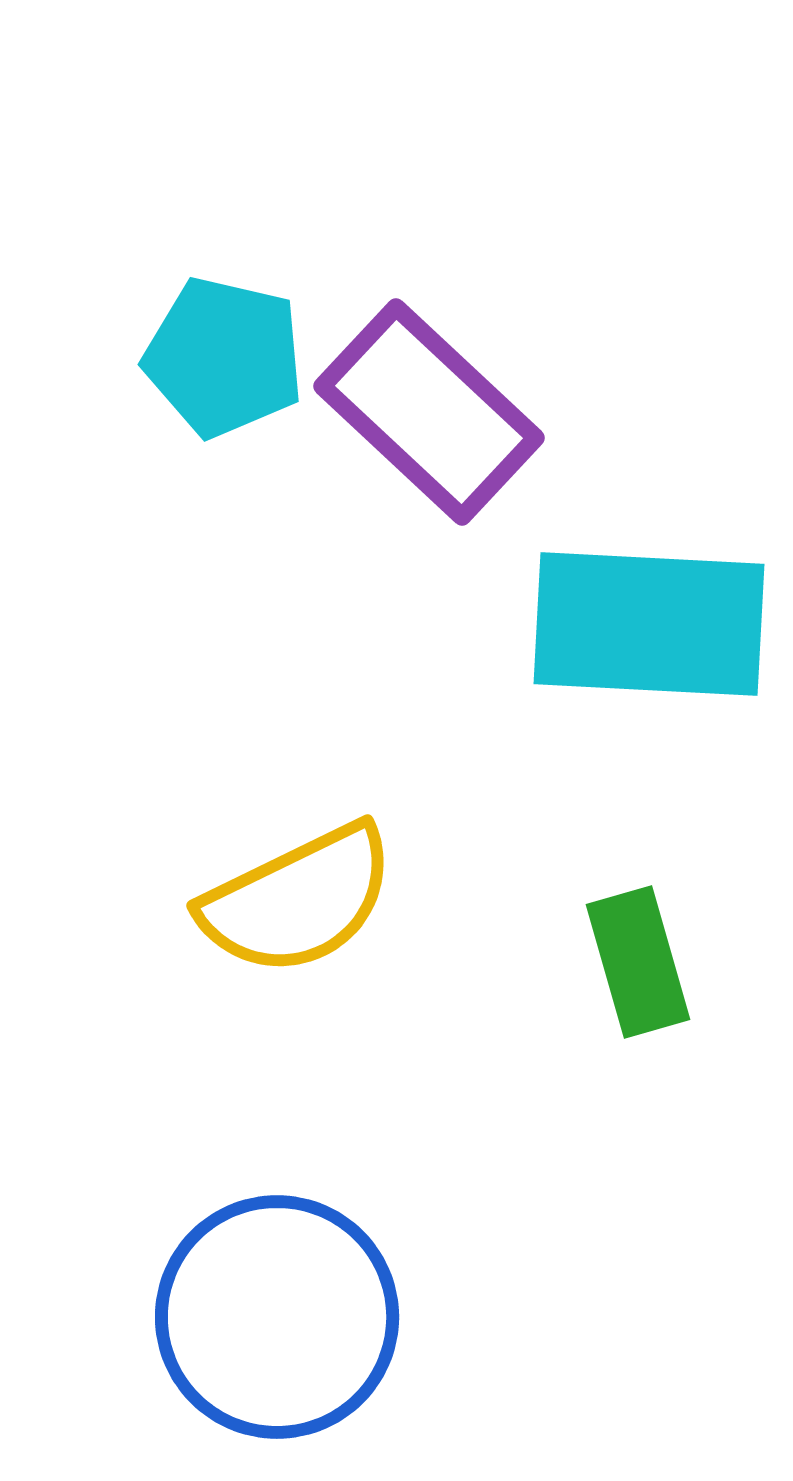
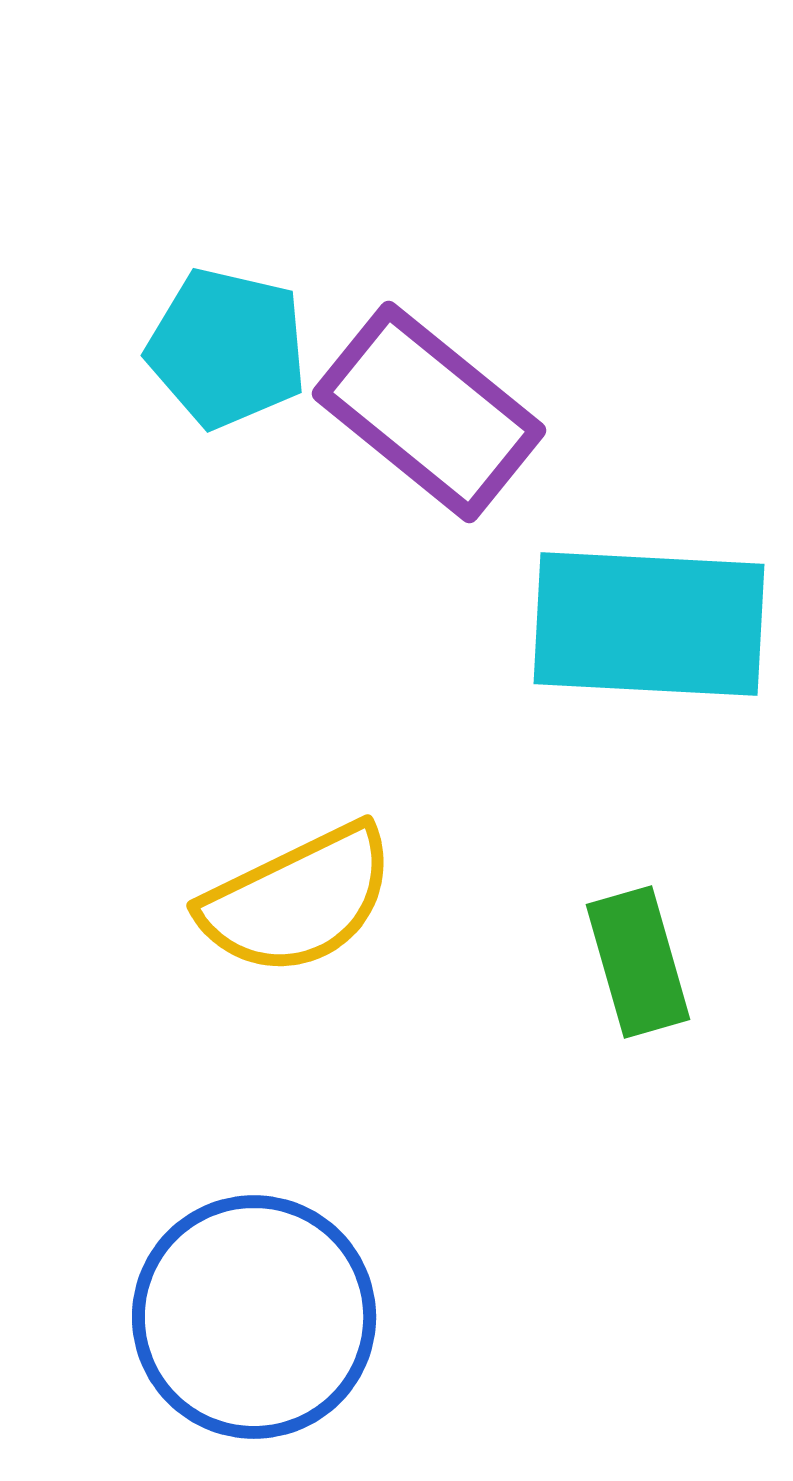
cyan pentagon: moved 3 px right, 9 px up
purple rectangle: rotated 4 degrees counterclockwise
blue circle: moved 23 px left
